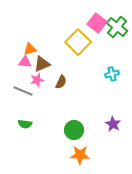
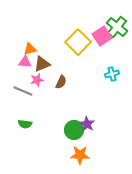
pink square: moved 5 px right, 13 px down; rotated 18 degrees clockwise
purple star: moved 26 px left
